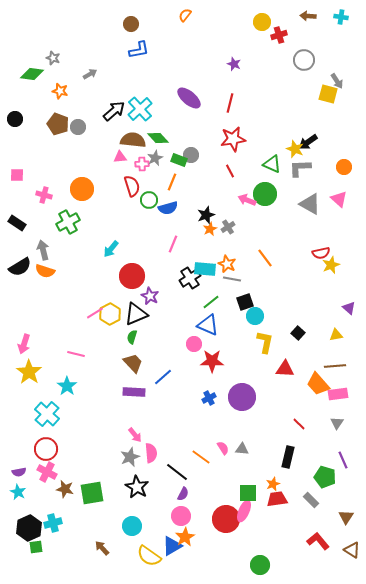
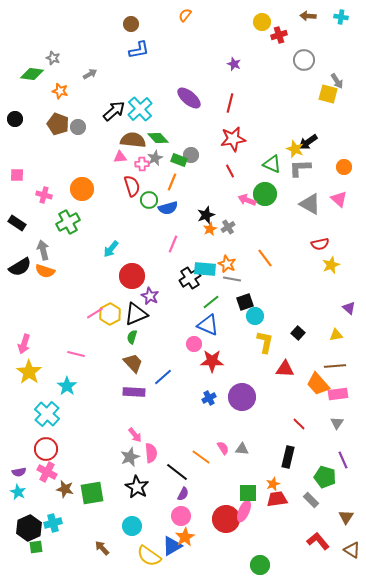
red semicircle at (321, 253): moved 1 px left, 9 px up
